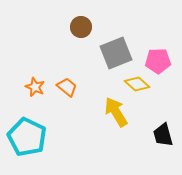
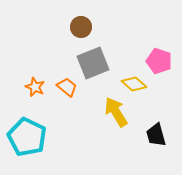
gray square: moved 23 px left, 10 px down
pink pentagon: moved 1 px right; rotated 20 degrees clockwise
yellow diamond: moved 3 px left
black trapezoid: moved 7 px left
